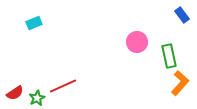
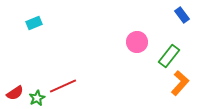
green rectangle: rotated 50 degrees clockwise
